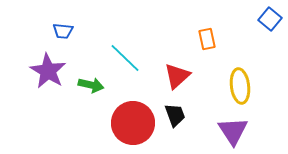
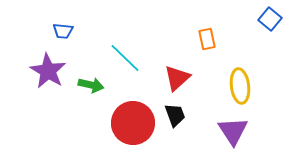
red triangle: moved 2 px down
